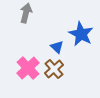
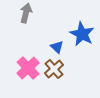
blue star: moved 1 px right
